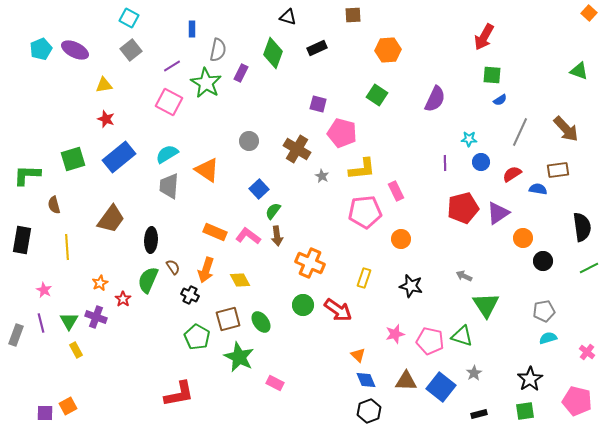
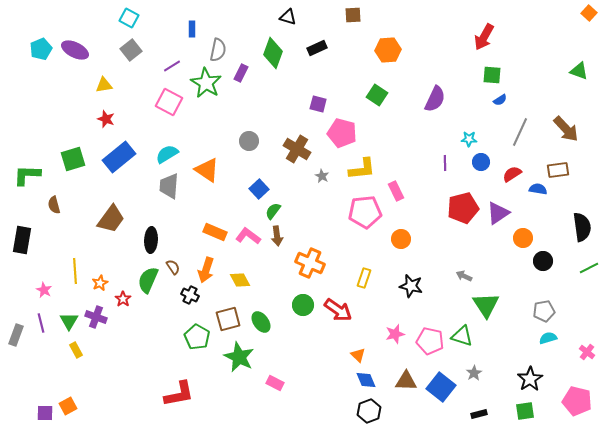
yellow line at (67, 247): moved 8 px right, 24 px down
